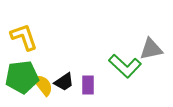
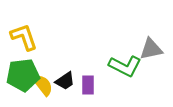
green L-shape: rotated 16 degrees counterclockwise
green pentagon: moved 1 px right, 2 px up
black trapezoid: moved 1 px right, 1 px up
